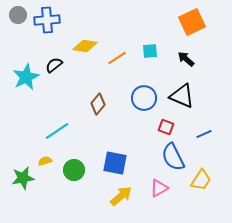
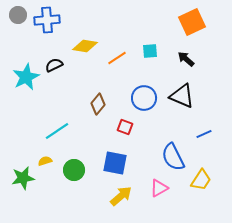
black semicircle: rotated 12 degrees clockwise
red square: moved 41 px left
